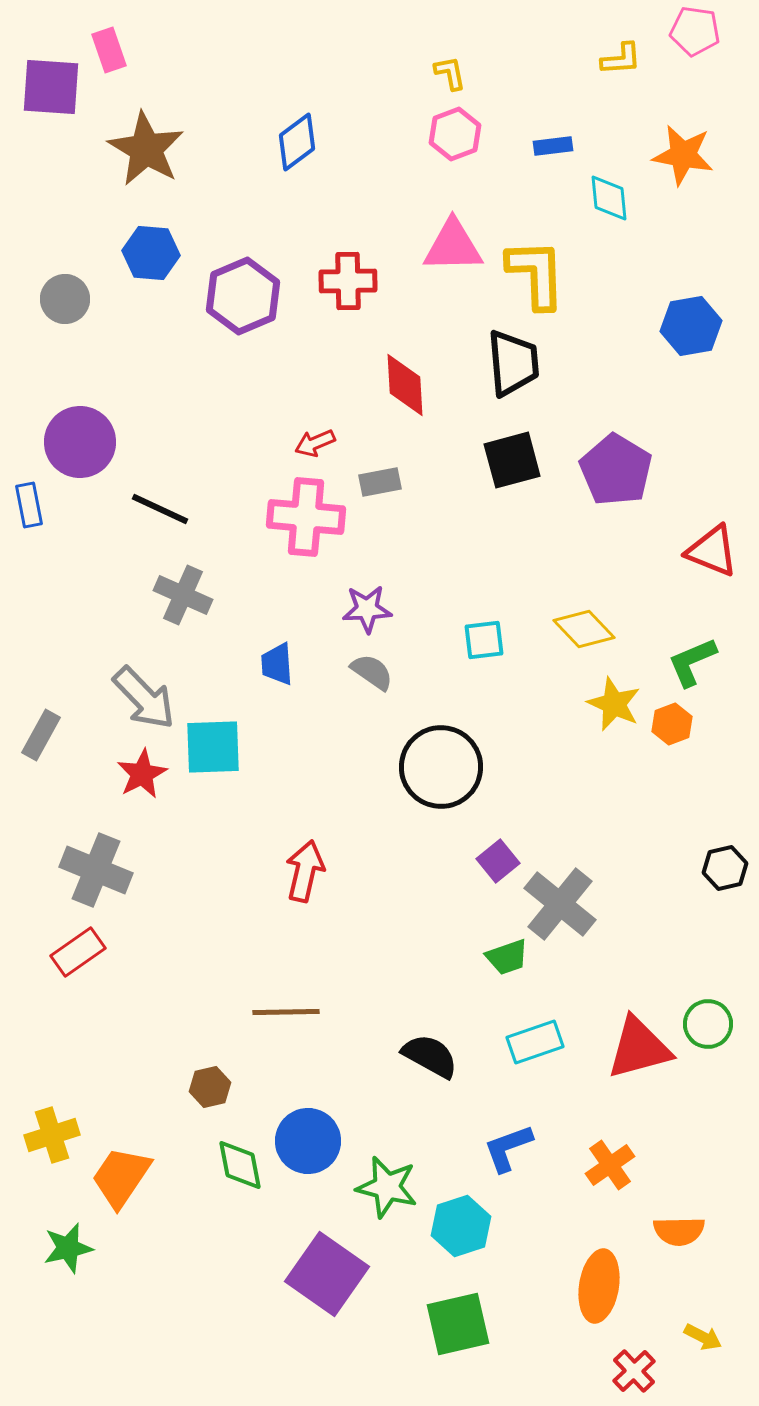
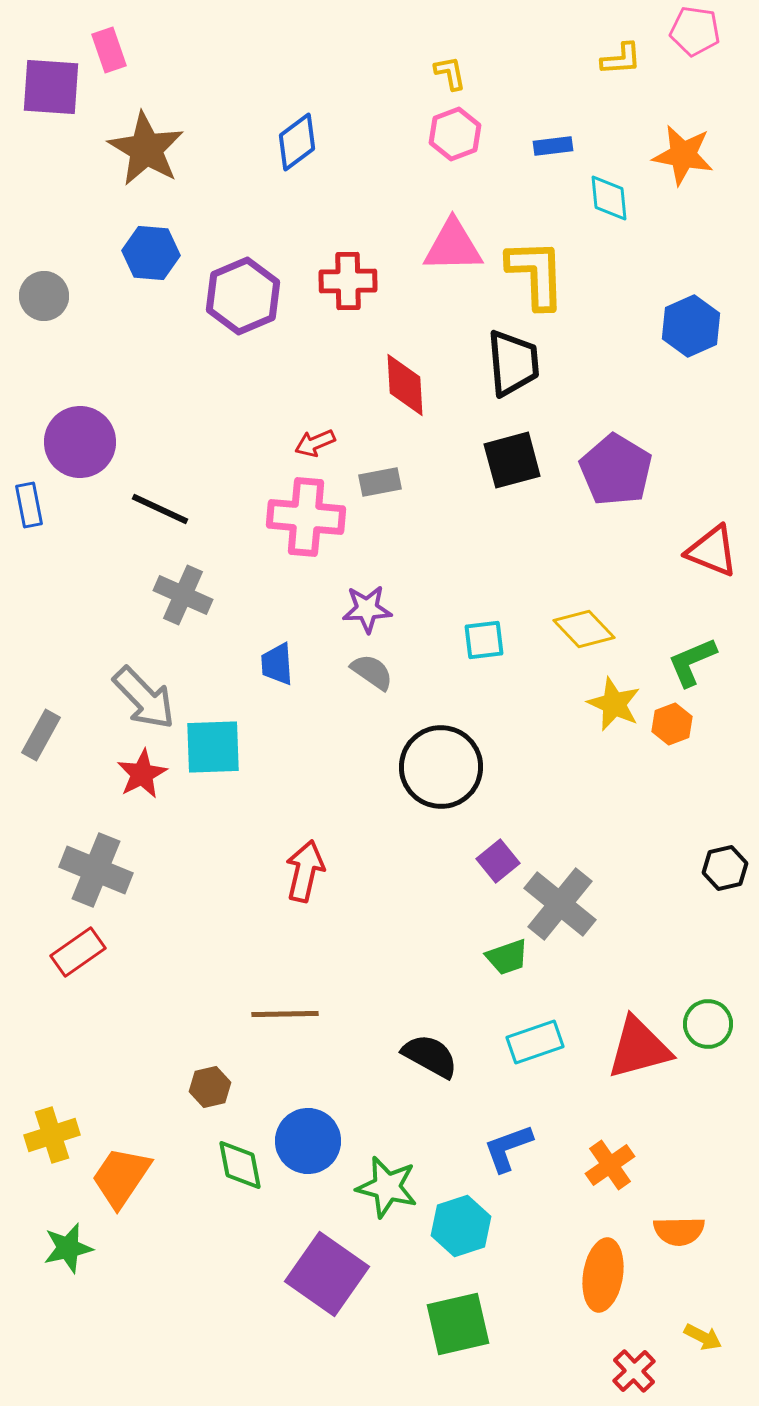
gray circle at (65, 299): moved 21 px left, 3 px up
blue hexagon at (691, 326): rotated 14 degrees counterclockwise
brown line at (286, 1012): moved 1 px left, 2 px down
orange ellipse at (599, 1286): moved 4 px right, 11 px up
